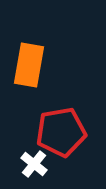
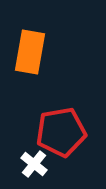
orange rectangle: moved 1 px right, 13 px up
